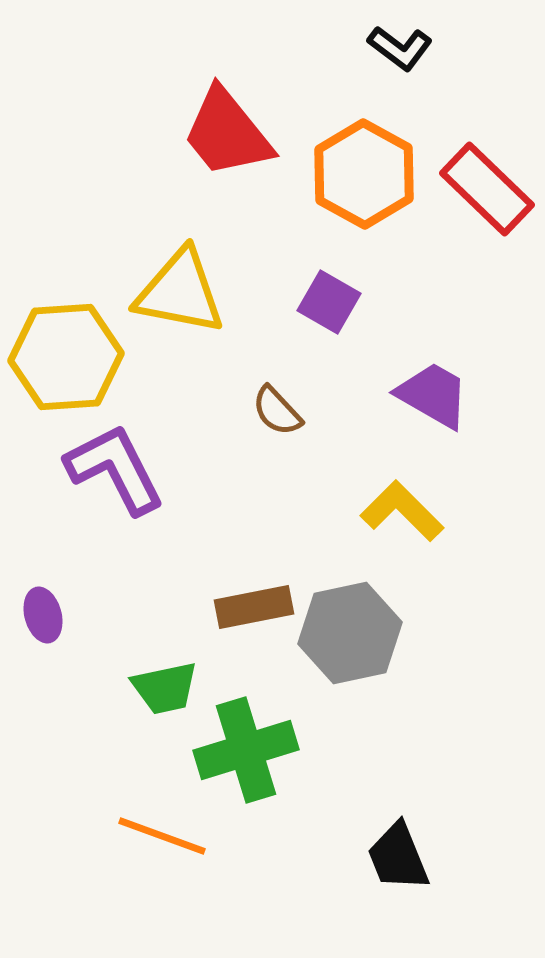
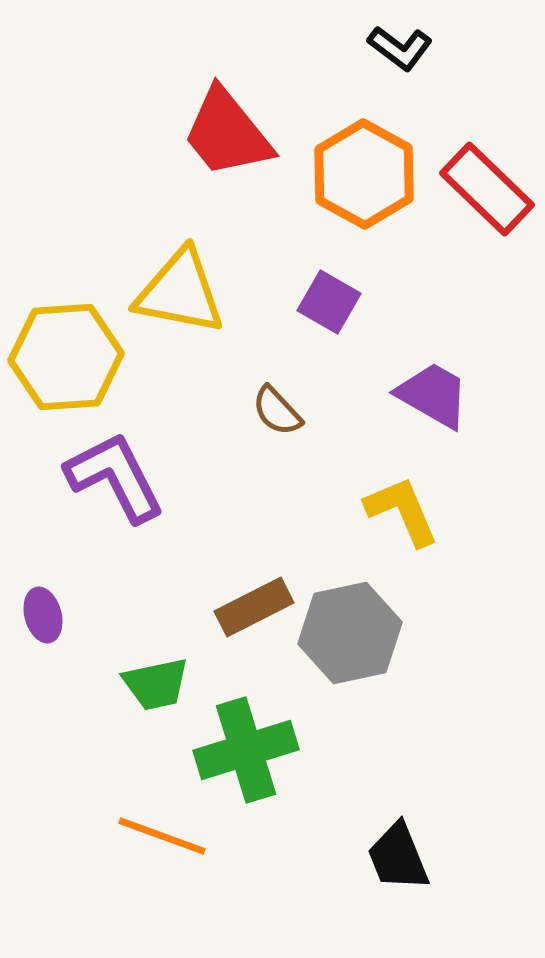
purple L-shape: moved 8 px down
yellow L-shape: rotated 22 degrees clockwise
brown rectangle: rotated 16 degrees counterclockwise
green trapezoid: moved 9 px left, 4 px up
